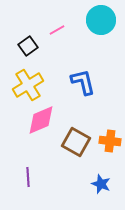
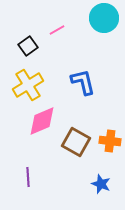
cyan circle: moved 3 px right, 2 px up
pink diamond: moved 1 px right, 1 px down
